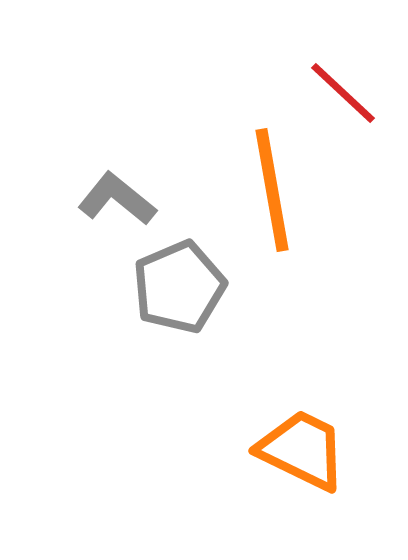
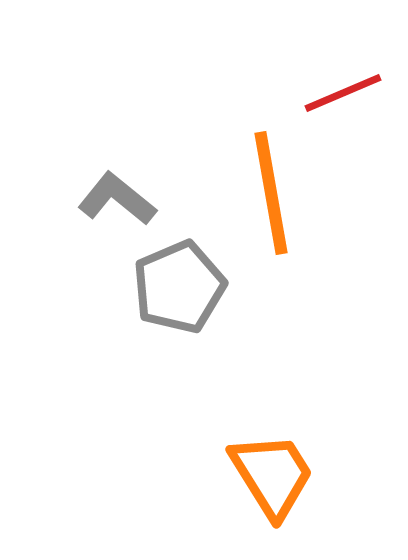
red line: rotated 66 degrees counterclockwise
orange line: moved 1 px left, 3 px down
orange trapezoid: moved 30 px left, 25 px down; rotated 32 degrees clockwise
